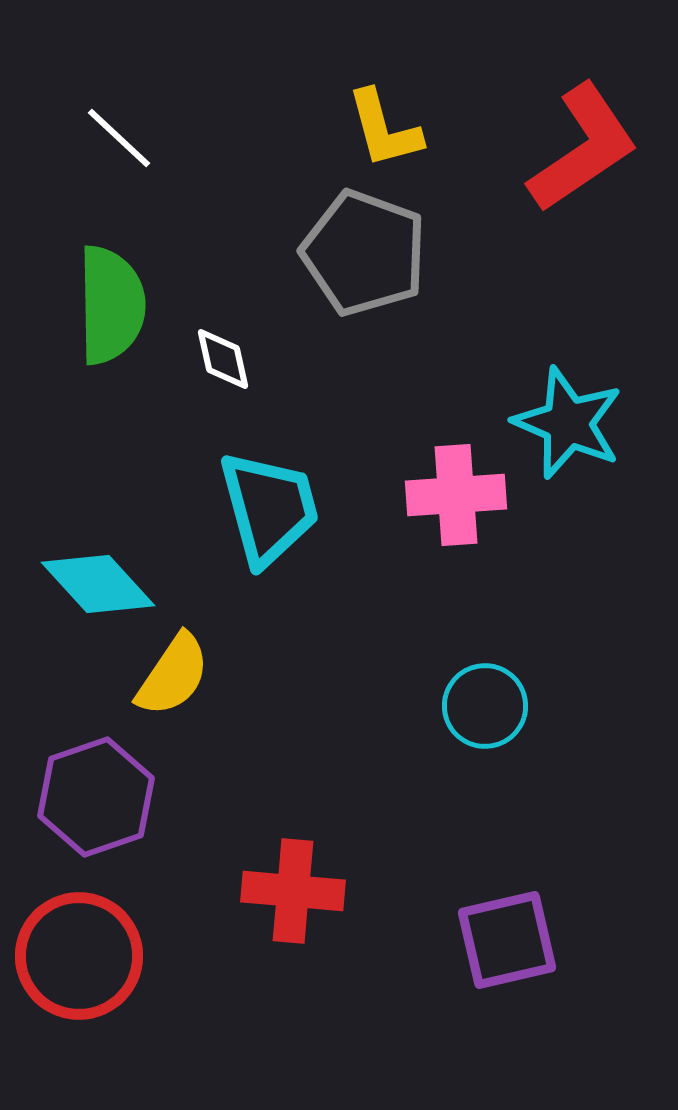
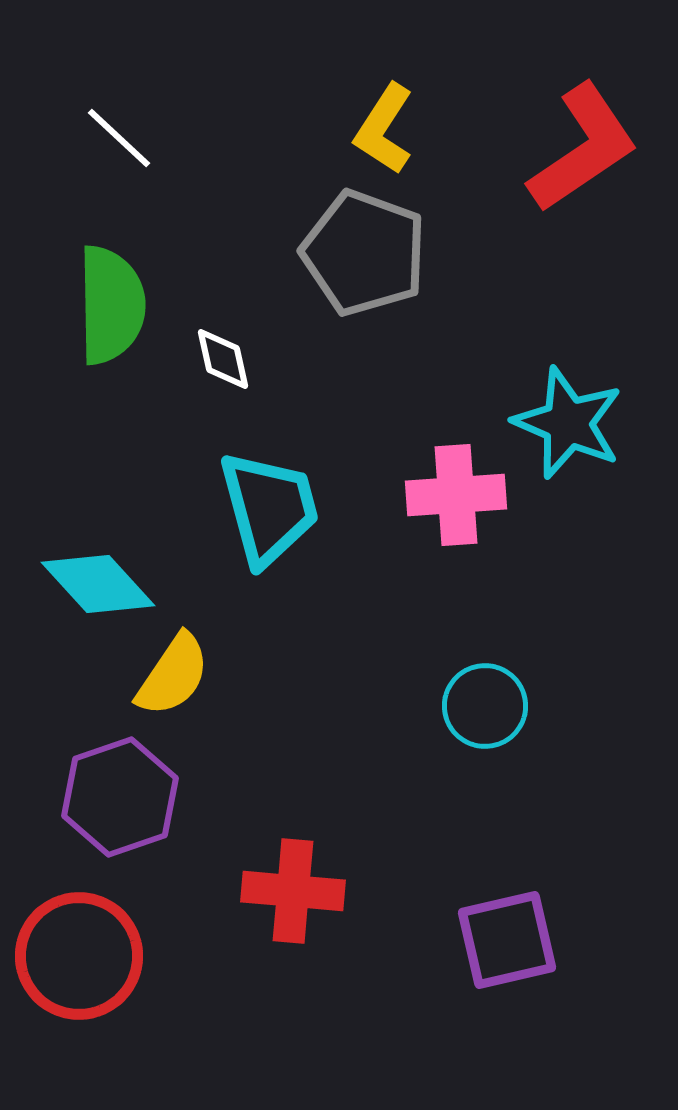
yellow L-shape: rotated 48 degrees clockwise
purple hexagon: moved 24 px right
